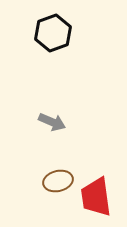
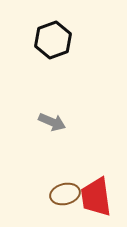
black hexagon: moved 7 px down
brown ellipse: moved 7 px right, 13 px down
